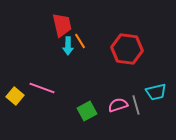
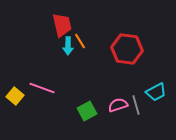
cyan trapezoid: rotated 15 degrees counterclockwise
